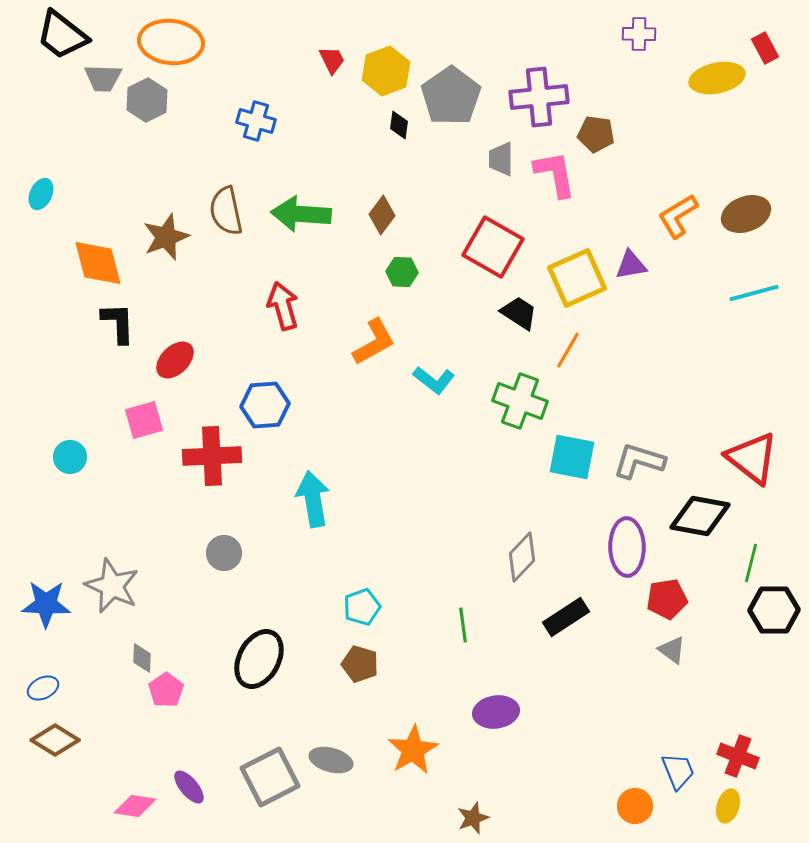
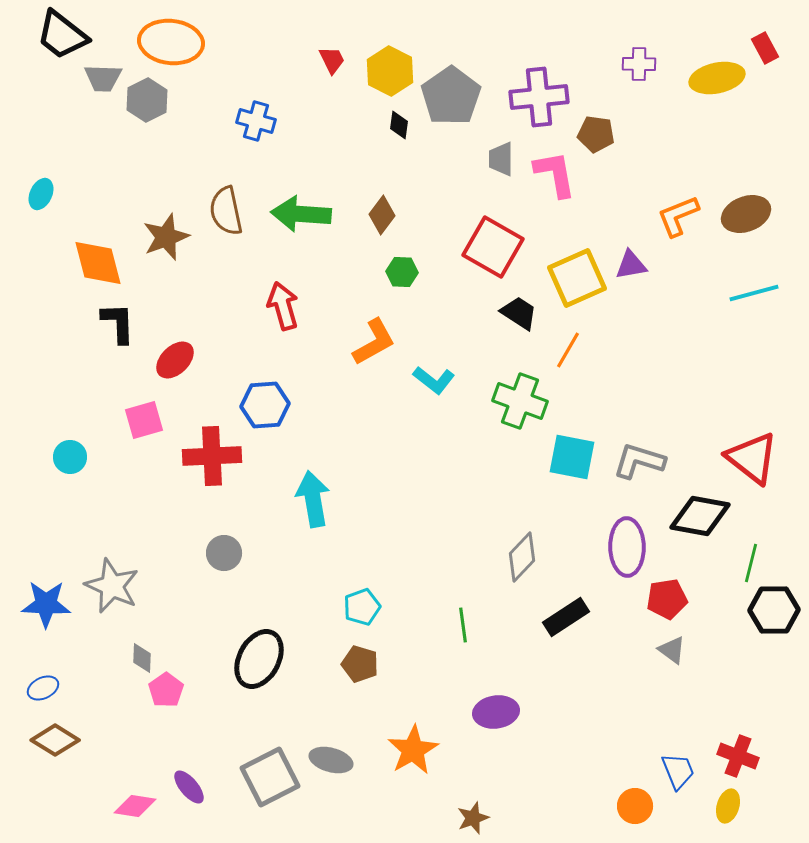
purple cross at (639, 34): moved 30 px down
yellow hexagon at (386, 71): moved 4 px right; rotated 12 degrees counterclockwise
orange L-shape at (678, 216): rotated 9 degrees clockwise
